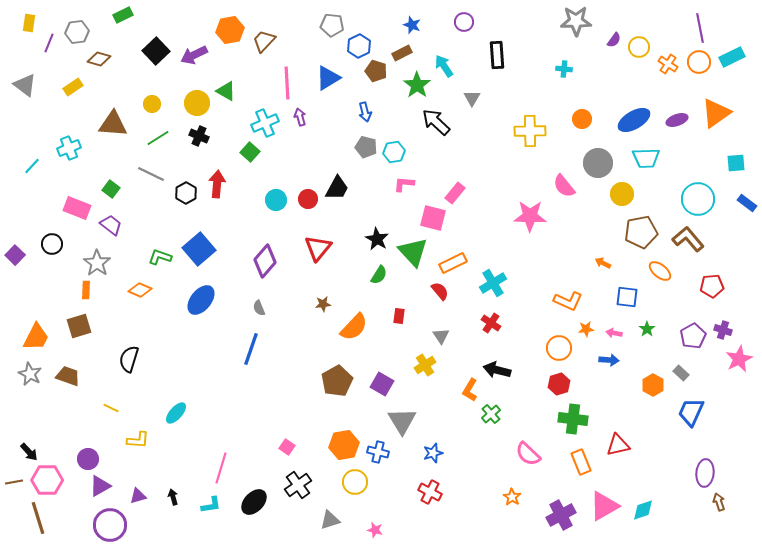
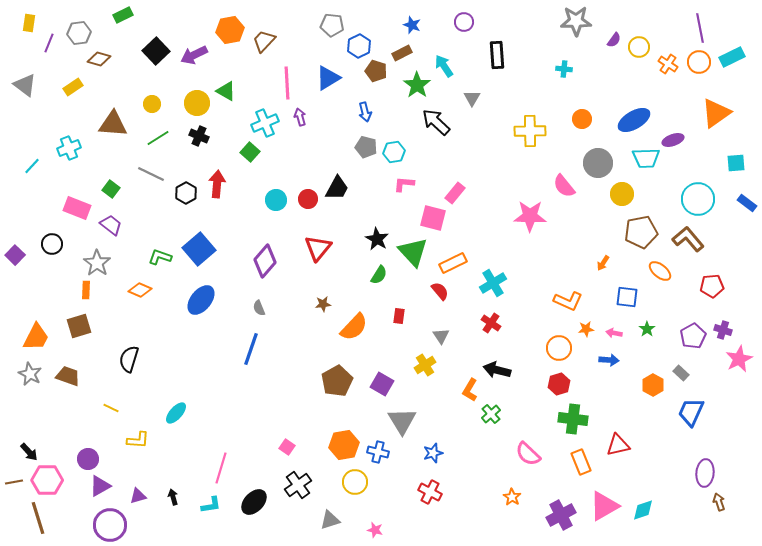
gray hexagon at (77, 32): moved 2 px right, 1 px down
purple ellipse at (677, 120): moved 4 px left, 20 px down
orange arrow at (603, 263): rotated 84 degrees counterclockwise
